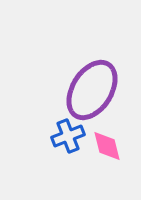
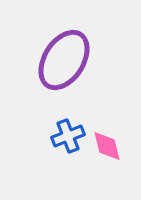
purple ellipse: moved 28 px left, 30 px up
